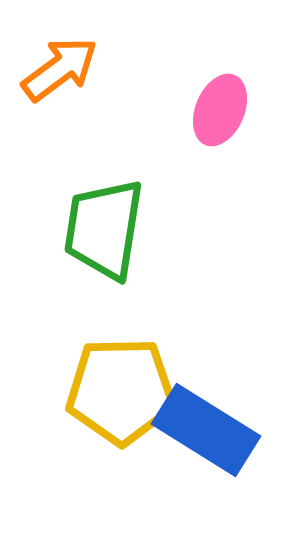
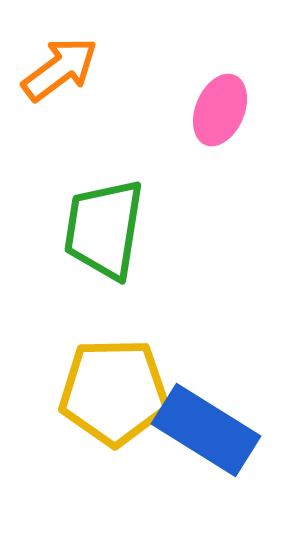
yellow pentagon: moved 7 px left, 1 px down
